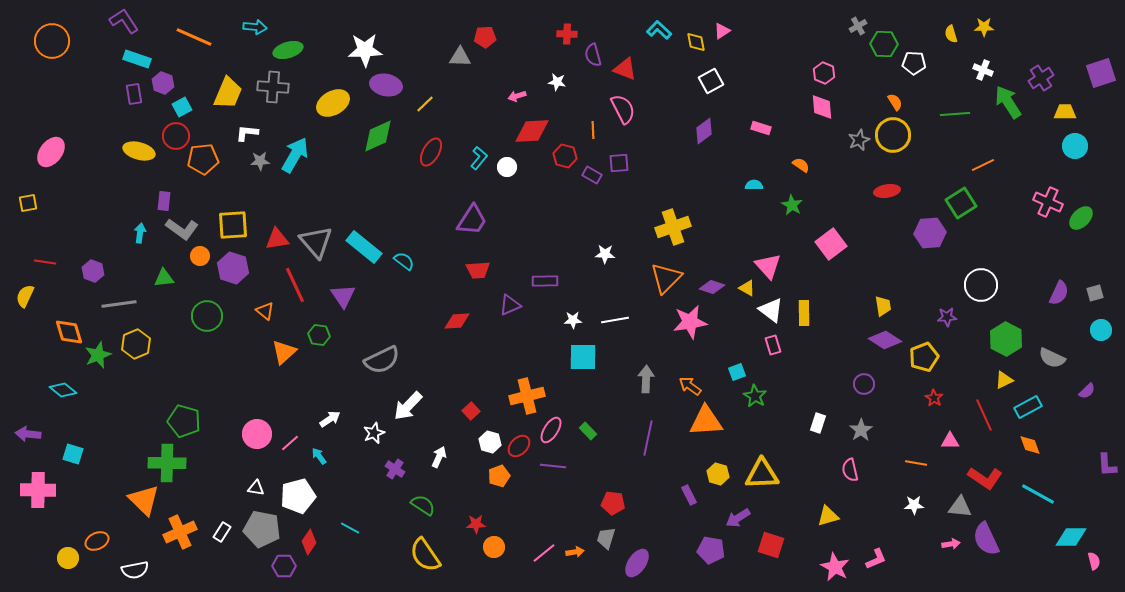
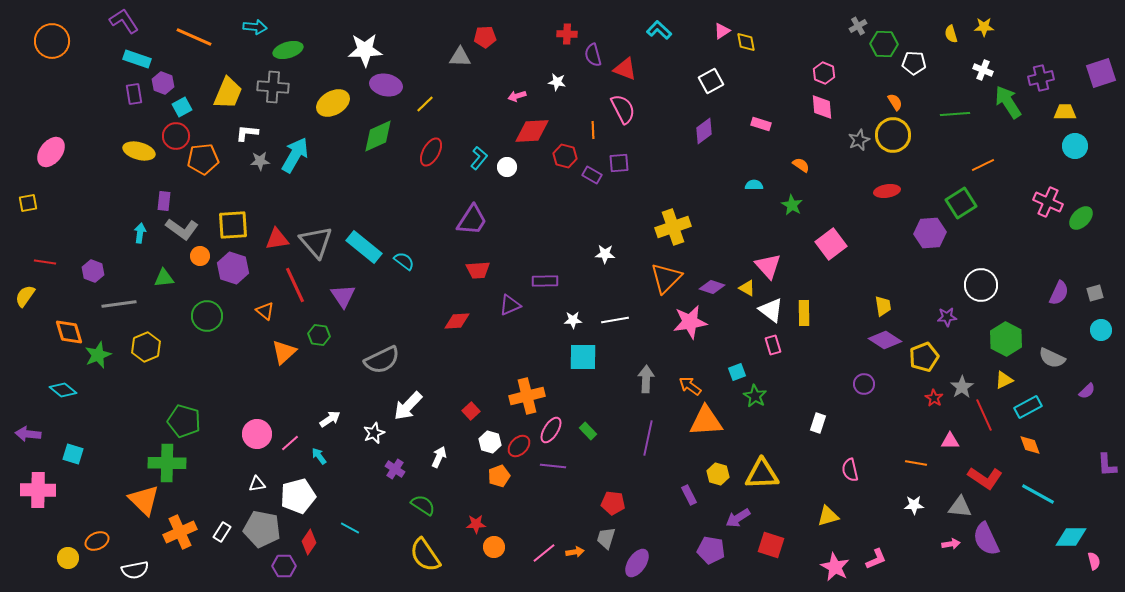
yellow diamond at (696, 42): moved 50 px right
purple cross at (1041, 78): rotated 20 degrees clockwise
pink rectangle at (761, 128): moved 4 px up
yellow semicircle at (25, 296): rotated 10 degrees clockwise
yellow hexagon at (136, 344): moved 10 px right, 3 px down
gray star at (861, 430): moved 101 px right, 43 px up
white triangle at (256, 488): moved 1 px right, 4 px up; rotated 18 degrees counterclockwise
